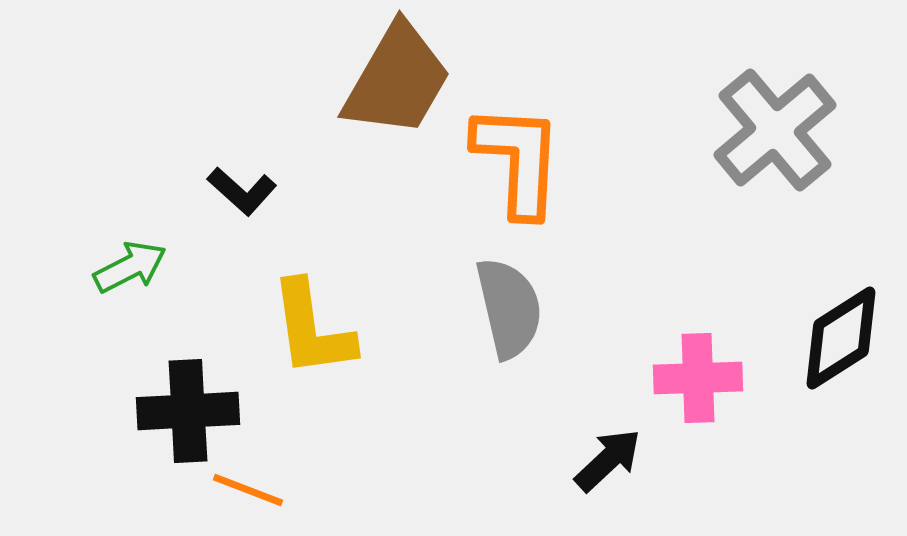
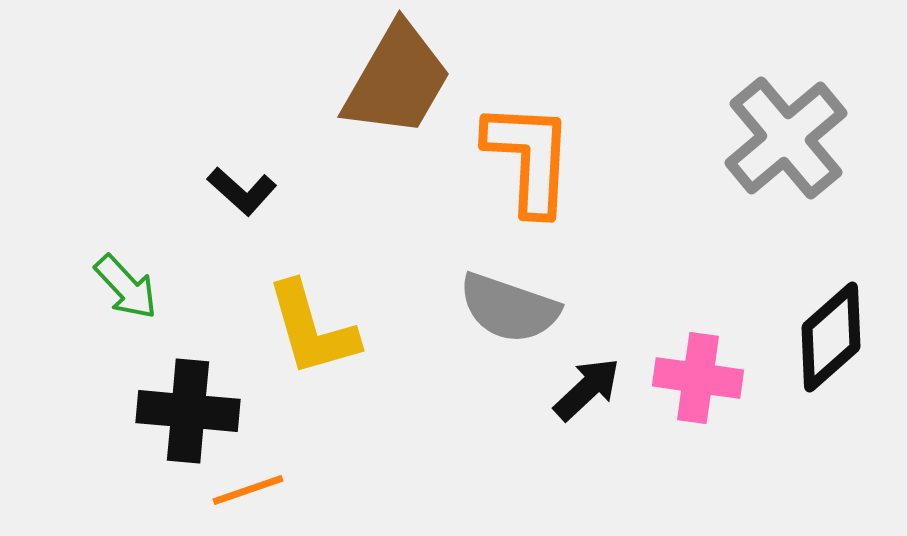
gray cross: moved 11 px right, 8 px down
orange L-shape: moved 11 px right, 2 px up
green arrow: moved 4 px left, 20 px down; rotated 74 degrees clockwise
gray semicircle: rotated 122 degrees clockwise
yellow L-shape: rotated 8 degrees counterclockwise
black diamond: moved 10 px left, 1 px up; rotated 9 degrees counterclockwise
pink cross: rotated 10 degrees clockwise
black cross: rotated 8 degrees clockwise
black arrow: moved 21 px left, 71 px up
orange line: rotated 40 degrees counterclockwise
